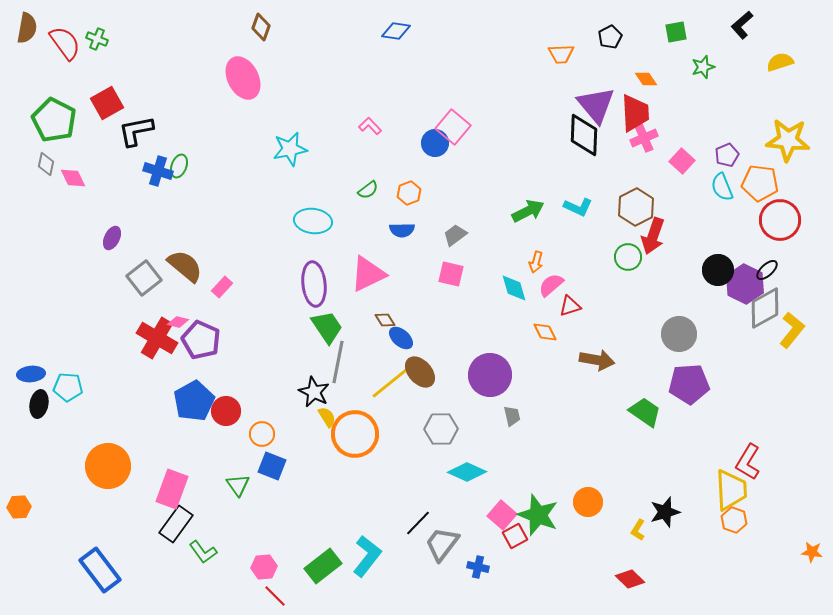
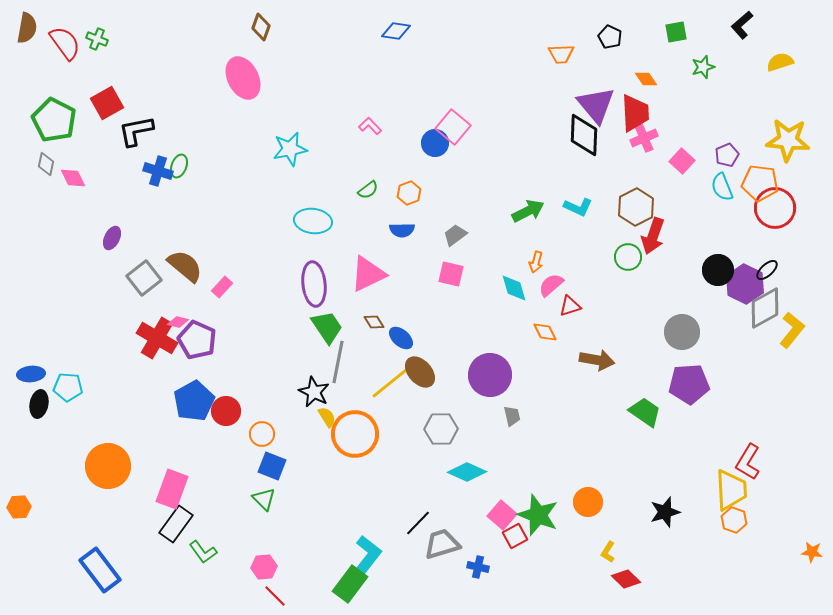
black pentagon at (610, 37): rotated 20 degrees counterclockwise
red circle at (780, 220): moved 5 px left, 12 px up
brown diamond at (385, 320): moved 11 px left, 2 px down
gray circle at (679, 334): moved 3 px right, 2 px up
purple pentagon at (201, 340): moved 4 px left
green triangle at (238, 485): moved 26 px right, 14 px down; rotated 10 degrees counterclockwise
yellow L-shape at (638, 530): moved 30 px left, 22 px down
gray trapezoid at (442, 544): rotated 36 degrees clockwise
green rectangle at (323, 566): moved 27 px right, 18 px down; rotated 15 degrees counterclockwise
red diamond at (630, 579): moved 4 px left
